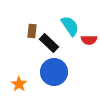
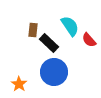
brown rectangle: moved 1 px right, 1 px up
red semicircle: rotated 49 degrees clockwise
